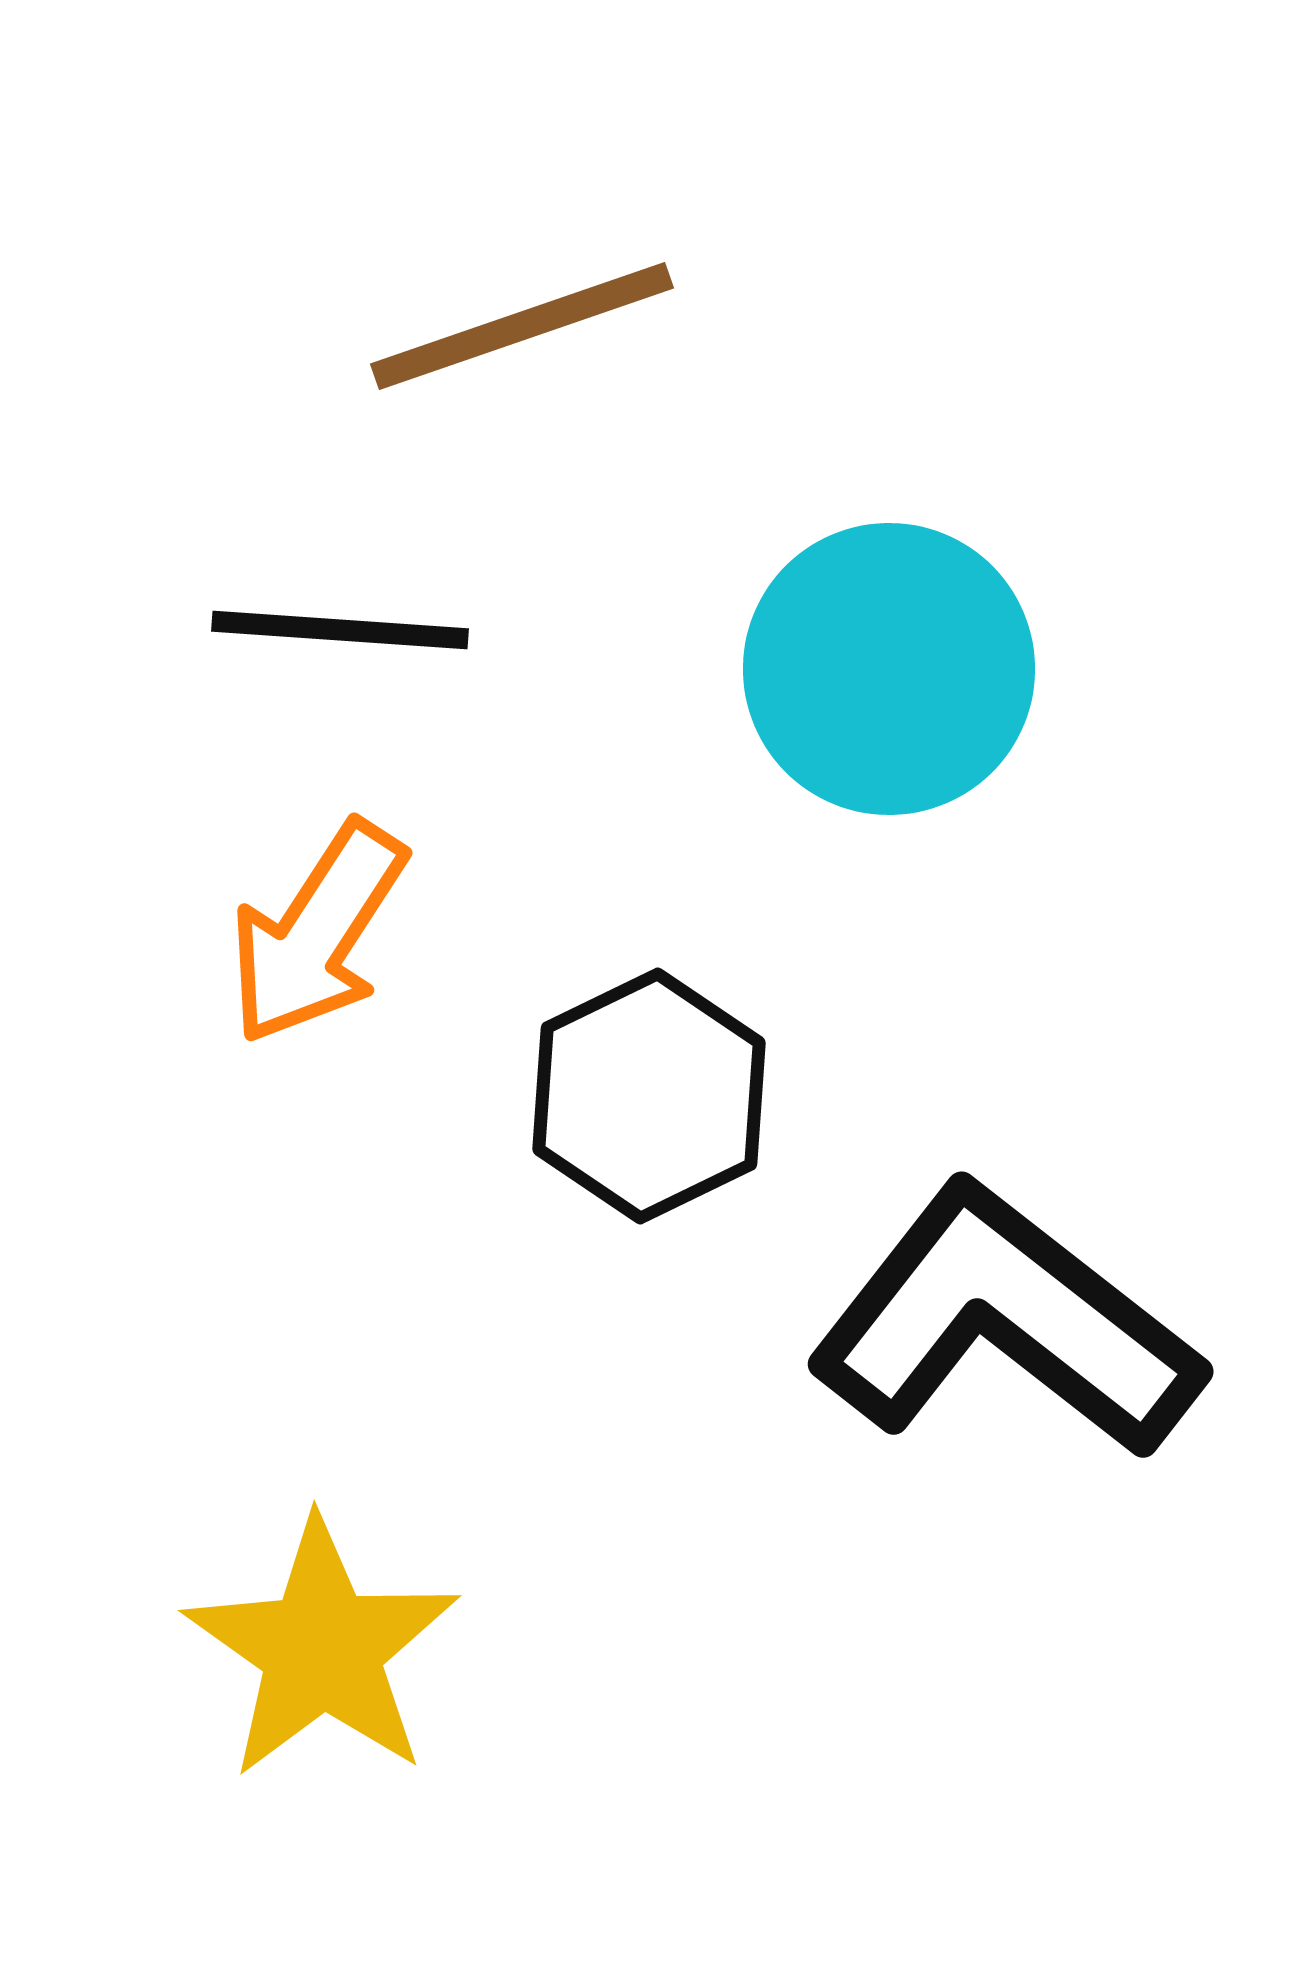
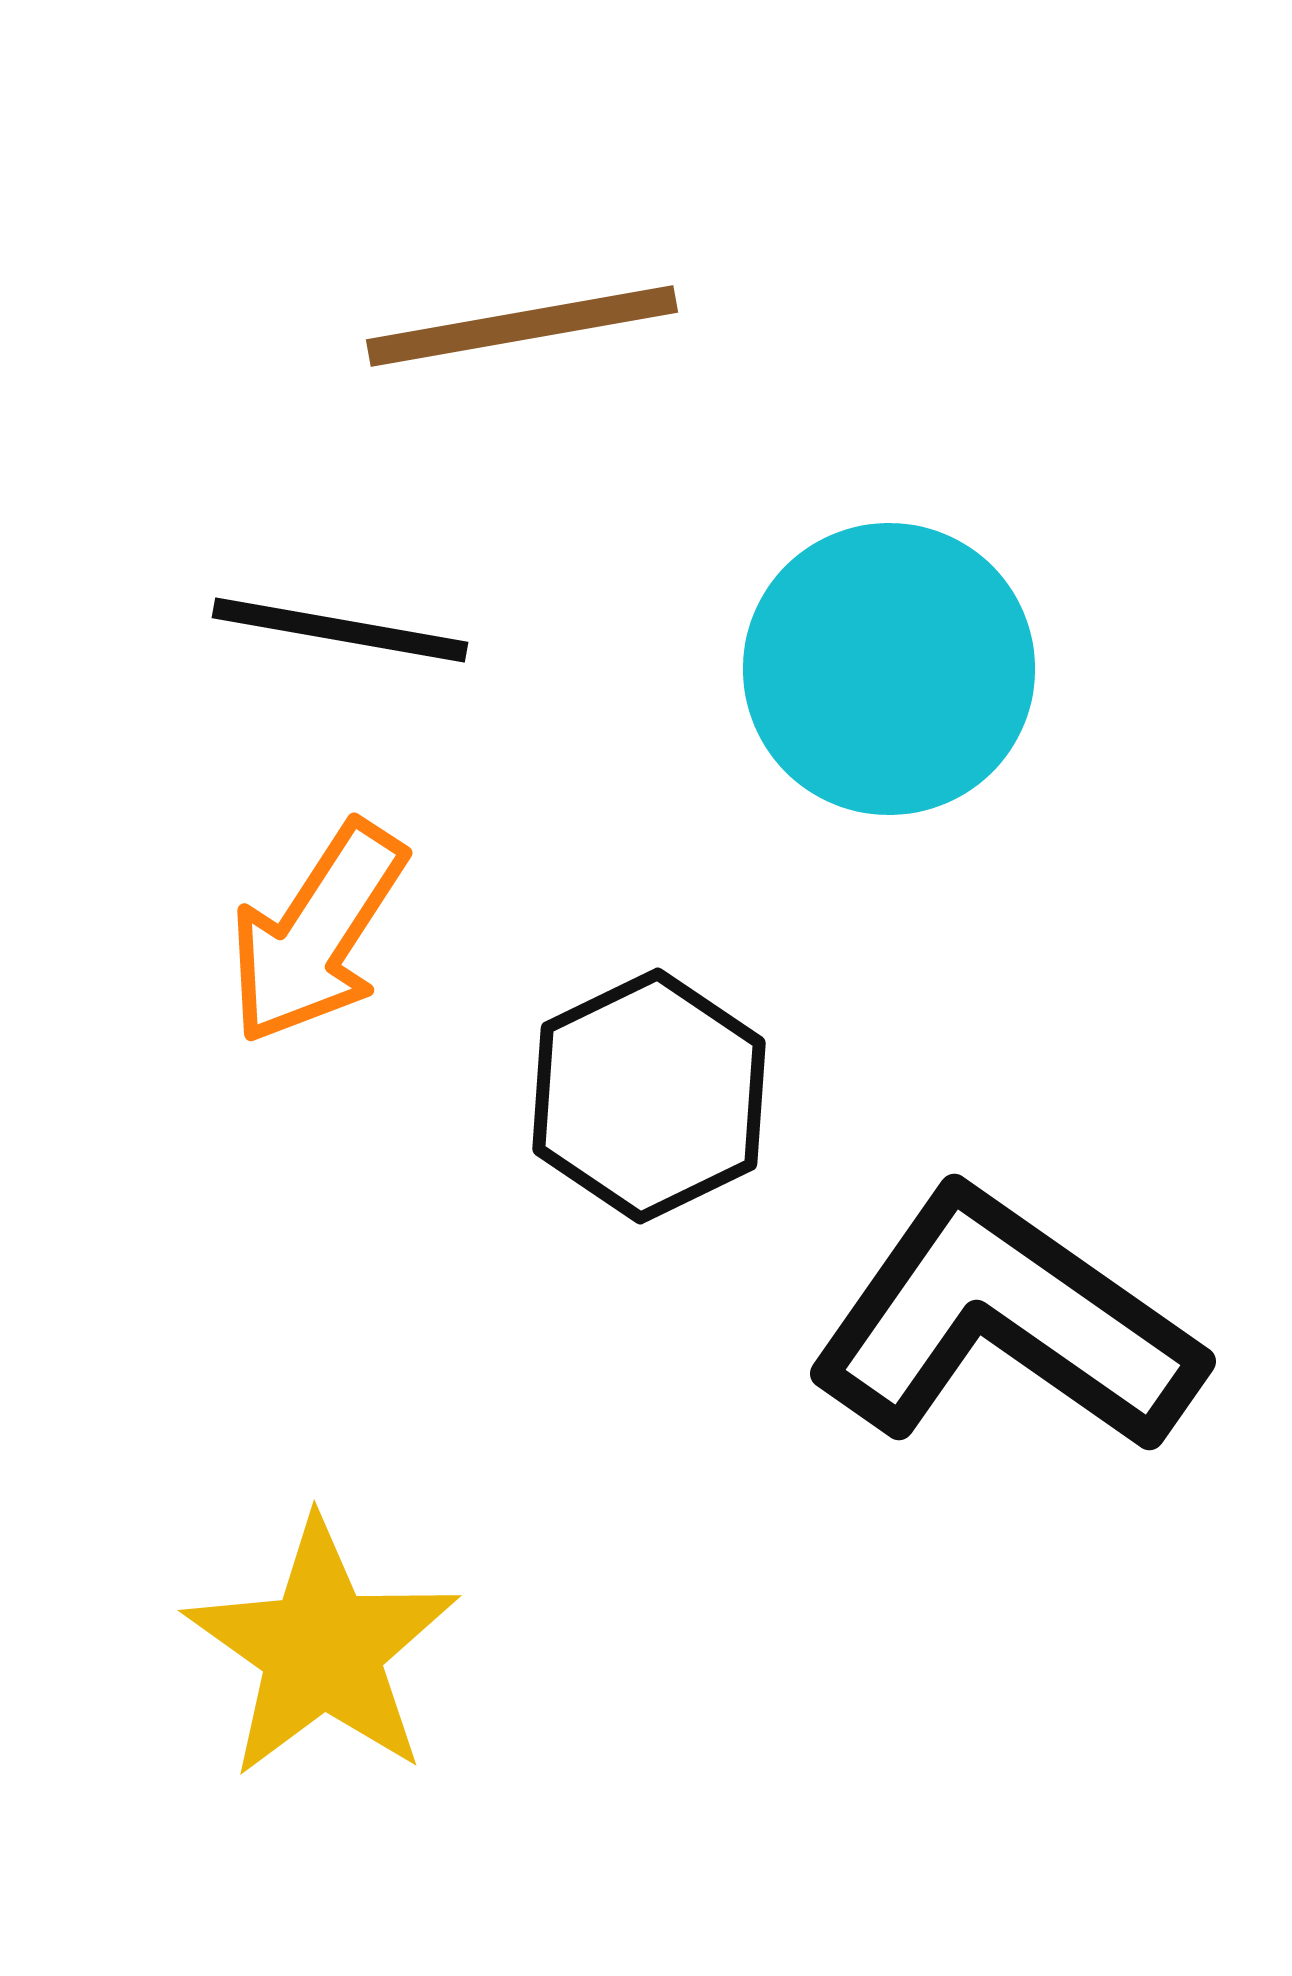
brown line: rotated 9 degrees clockwise
black line: rotated 6 degrees clockwise
black L-shape: rotated 3 degrees counterclockwise
